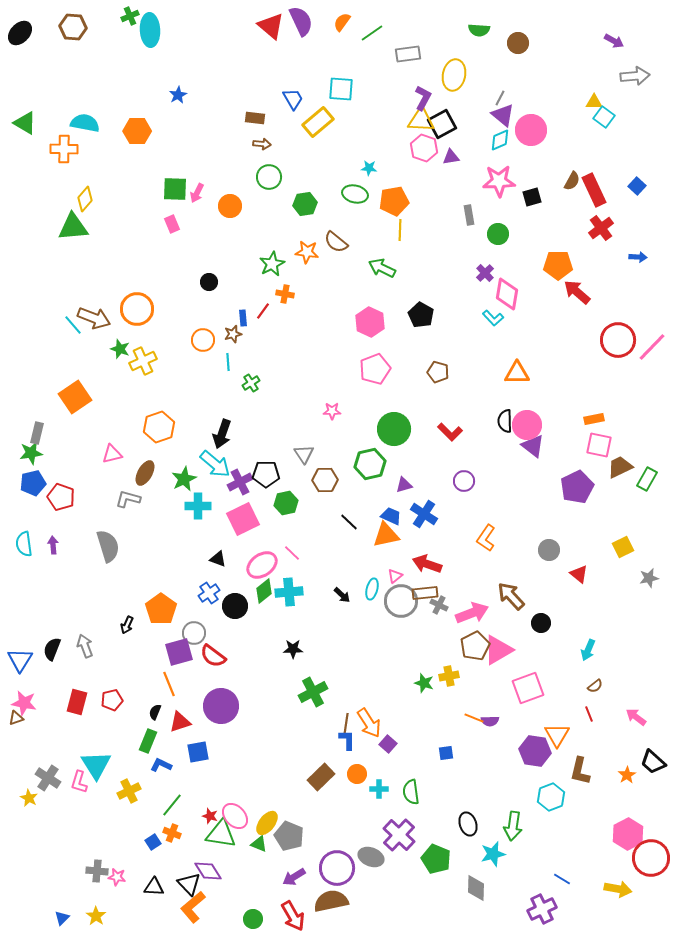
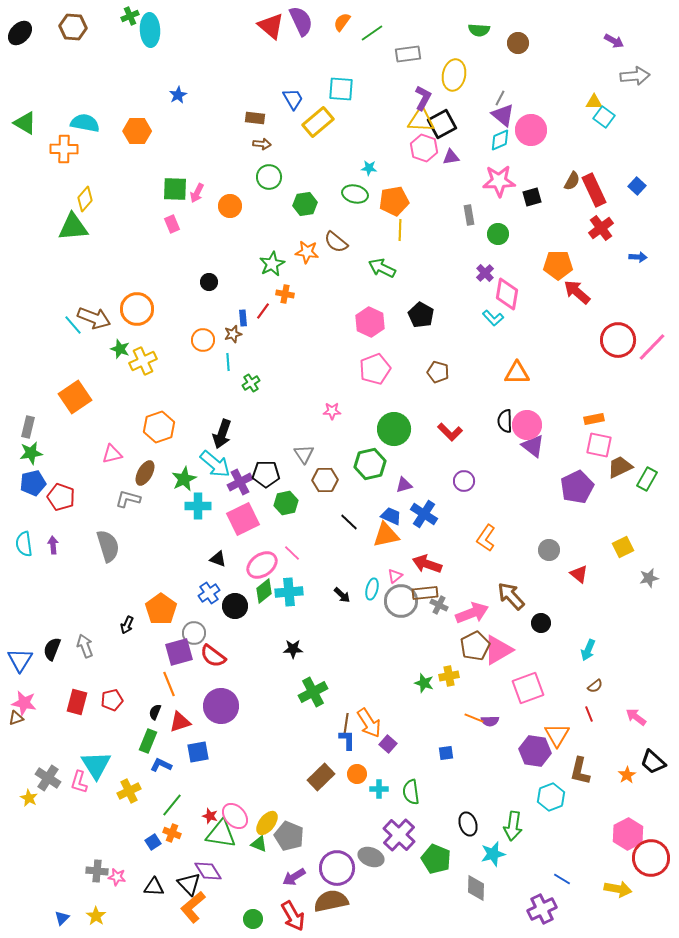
gray rectangle at (37, 433): moved 9 px left, 6 px up
